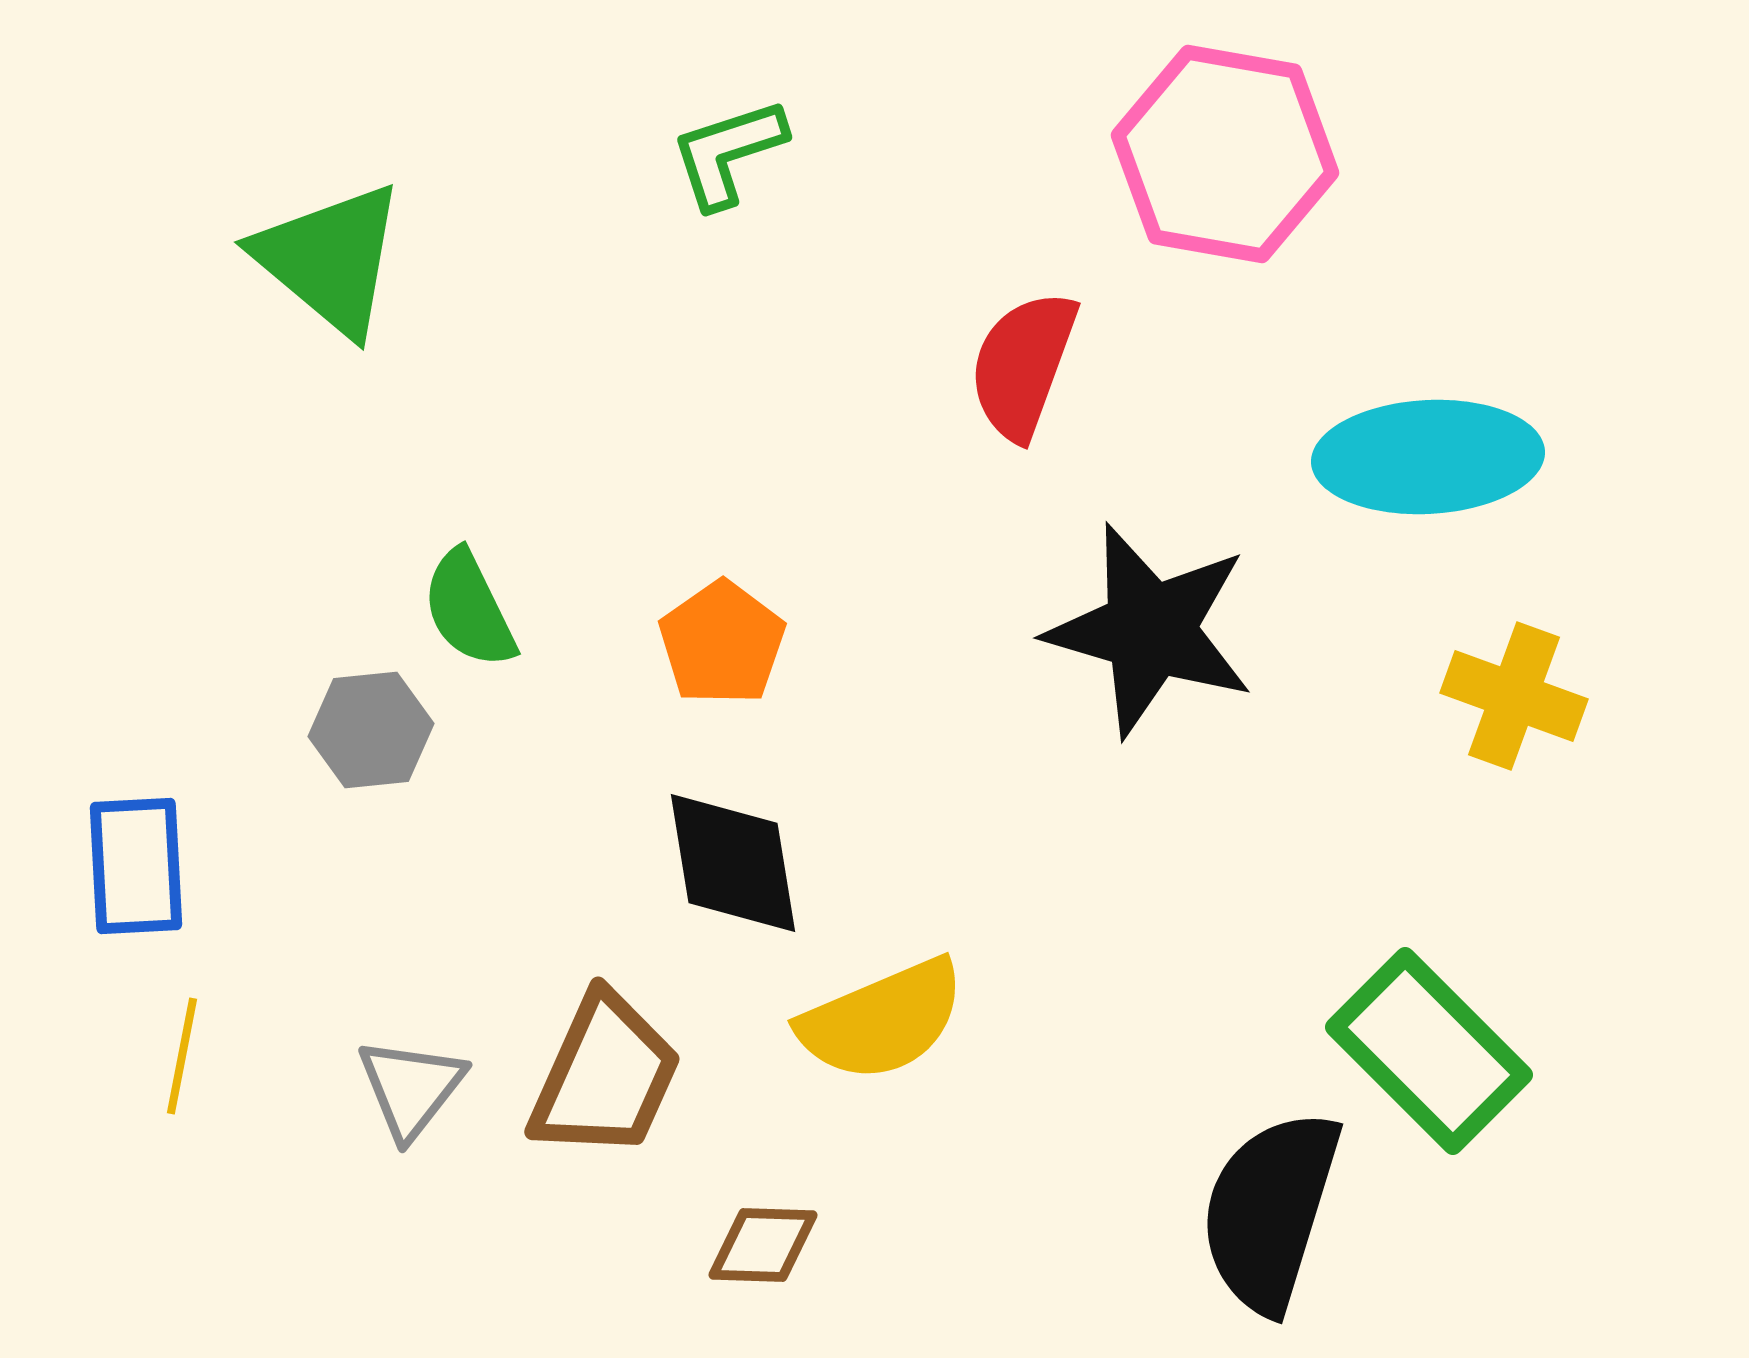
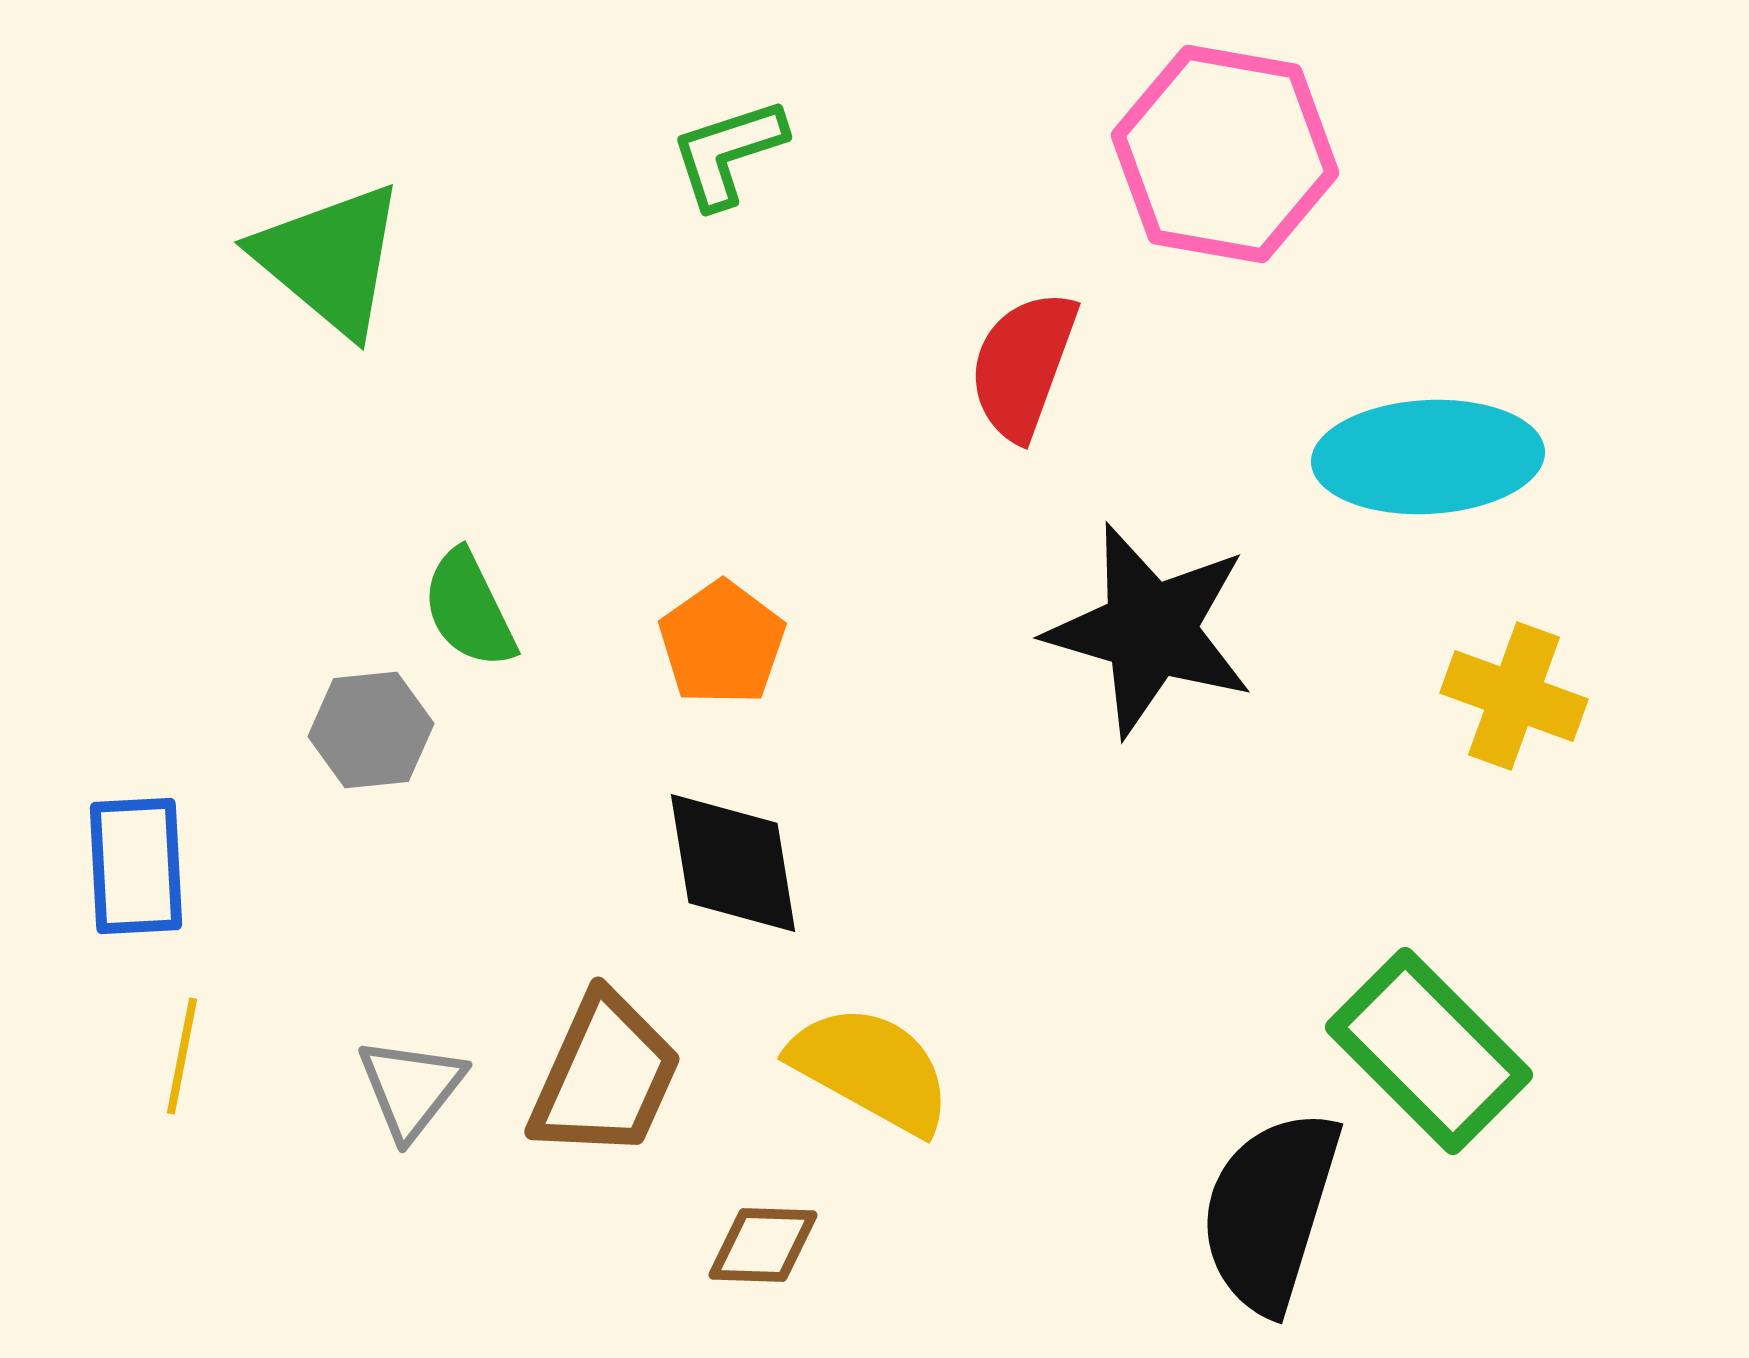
yellow semicircle: moved 11 px left, 49 px down; rotated 128 degrees counterclockwise
